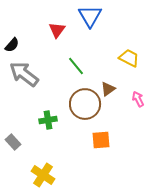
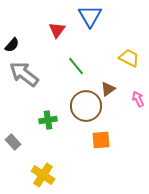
brown circle: moved 1 px right, 2 px down
